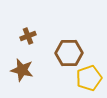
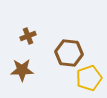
brown hexagon: rotated 8 degrees clockwise
brown star: rotated 15 degrees counterclockwise
